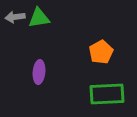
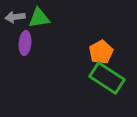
purple ellipse: moved 14 px left, 29 px up
green rectangle: moved 16 px up; rotated 36 degrees clockwise
